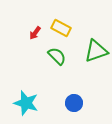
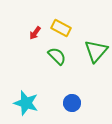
green triangle: rotated 30 degrees counterclockwise
blue circle: moved 2 px left
